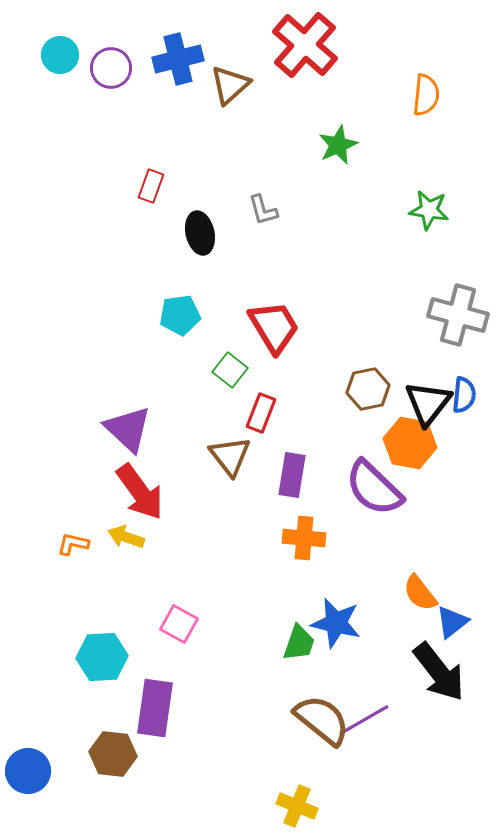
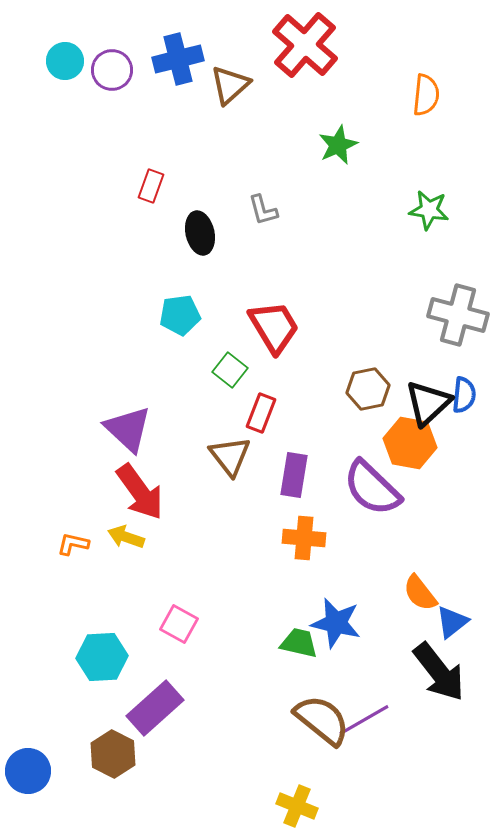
cyan circle at (60, 55): moved 5 px right, 6 px down
purple circle at (111, 68): moved 1 px right, 2 px down
black triangle at (428, 403): rotated 9 degrees clockwise
purple rectangle at (292, 475): moved 2 px right
purple semicircle at (374, 488): moved 2 px left
green trapezoid at (299, 643): rotated 96 degrees counterclockwise
purple rectangle at (155, 708): rotated 40 degrees clockwise
brown hexagon at (113, 754): rotated 21 degrees clockwise
